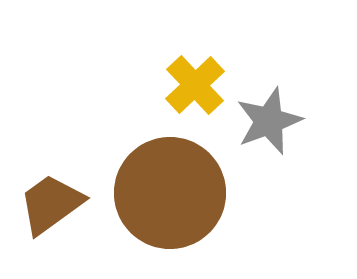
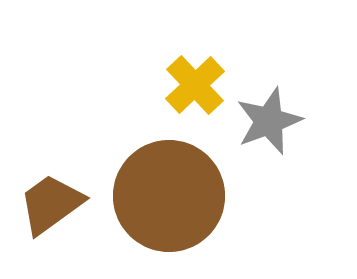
brown circle: moved 1 px left, 3 px down
